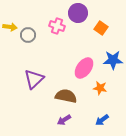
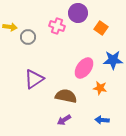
gray circle: moved 2 px down
purple triangle: rotated 10 degrees clockwise
blue arrow: rotated 40 degrees clockwise
